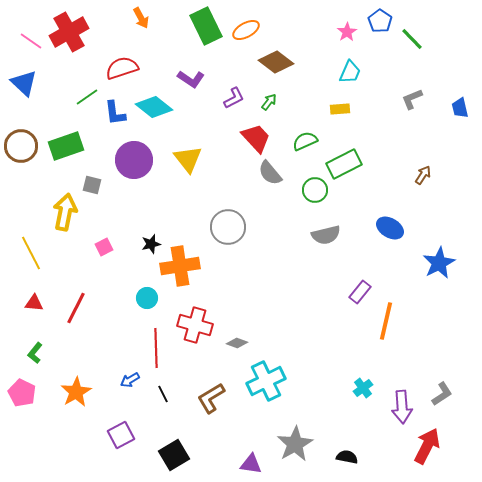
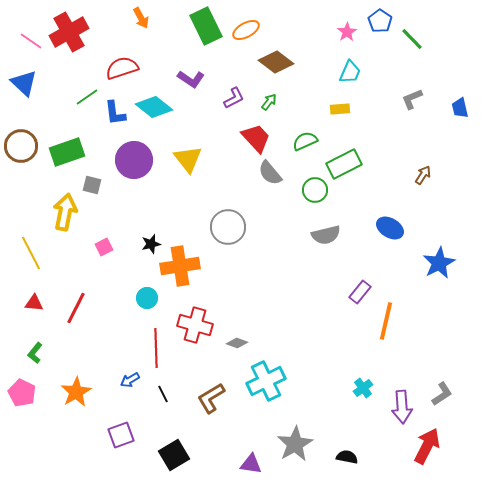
green rectangle at (66, 146): moved 1 px right, 6 px down
purple square at (121, 435): rotated 8 degrees clockwise
